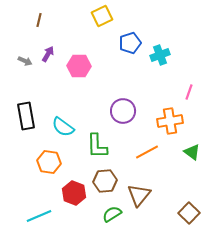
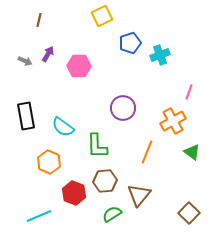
purple circle: moved 3 px up
orange cross: moved 3 px right; rotated 20 degrees counterclockwise
orange line: rotated 40 degrees counterclockwise
orange hexagon: rotated 15 degrees clockwise
